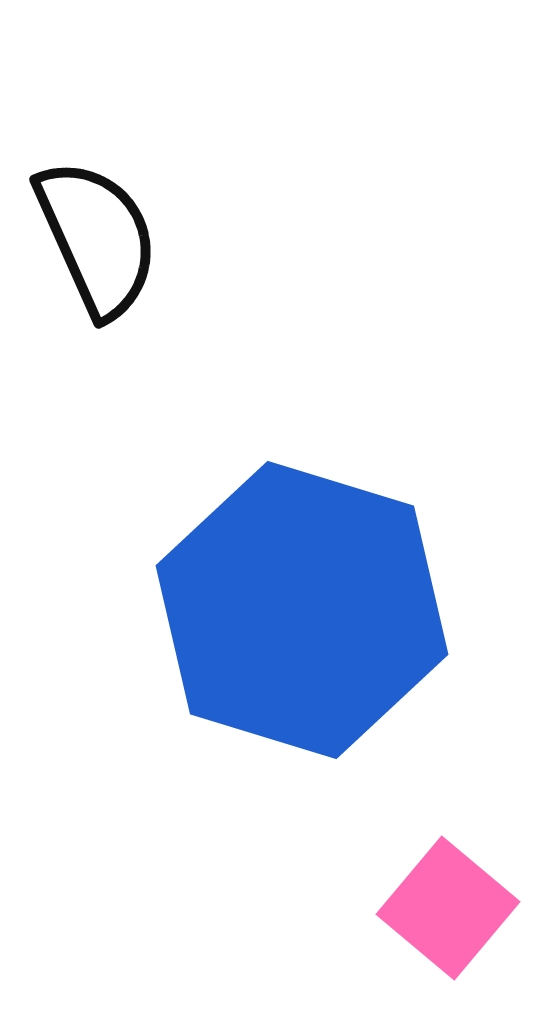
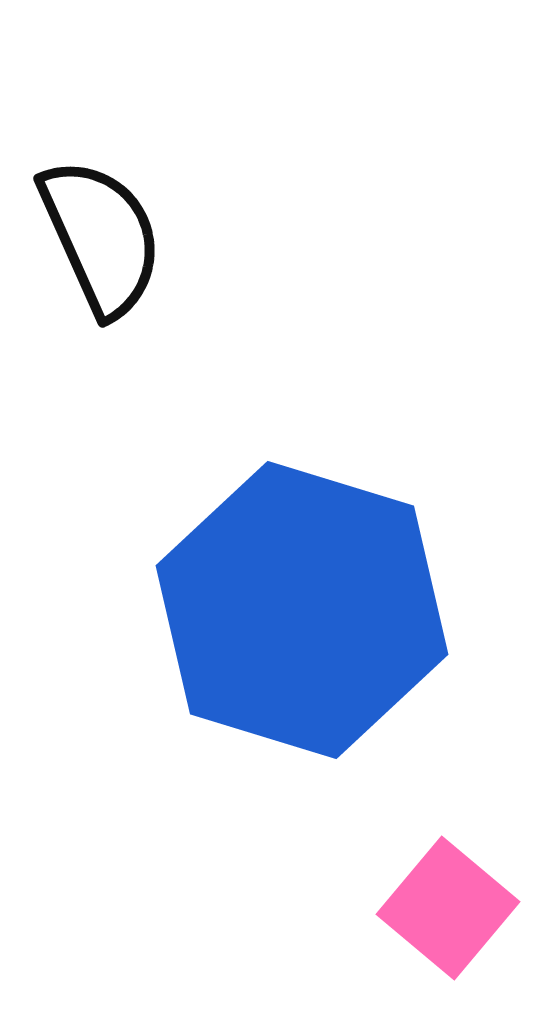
black semicircle: moved 4 px right, 1 px up
